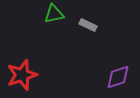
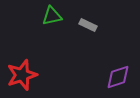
green triangle: moved 2 px left, 2 px down
